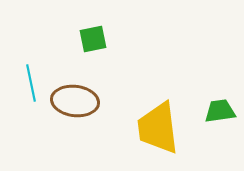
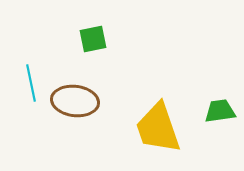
yellow trapezoid: rotated 12 degrees counterclockwise
